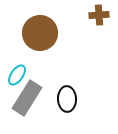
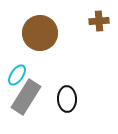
brown cross: moved 6 px down
gray rectangle: moved 1 px left, 1 px up
